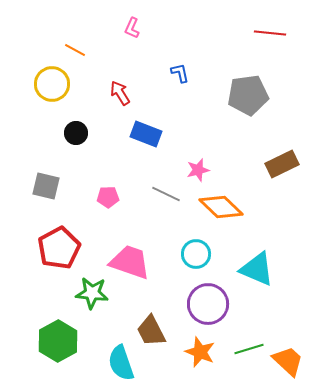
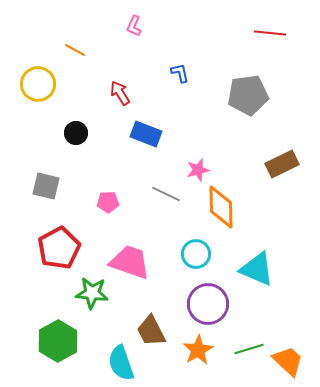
pink L-shape: moved 2 px right, 2 px up
yellow circle: moved 14 px left
pink pentagon: moved 5 px down
orange diamond: rotated 45 degrees clockwise
orange star: moved 2 px left, 2 px up; rotated 20 degrees clockwise
